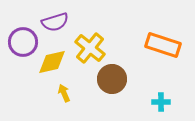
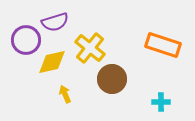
purple circle: moved 3 px right, 2 px up
yellow arrow: moved 1 px right, 1 px down
